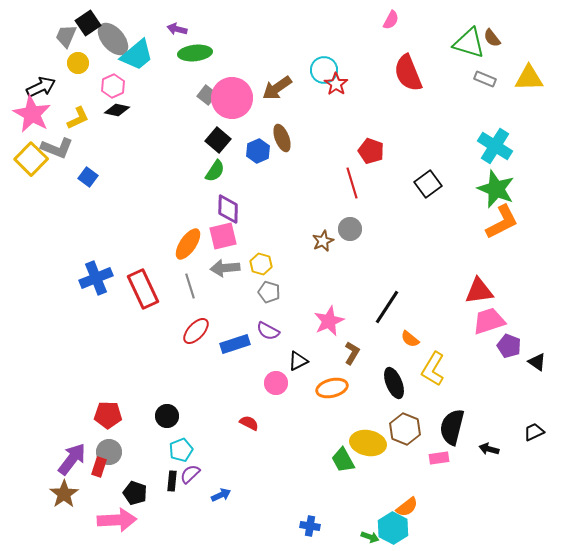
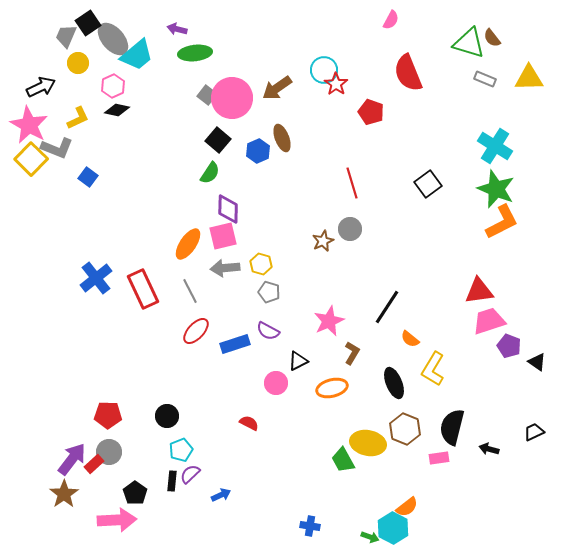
pink star at (32, 114): moved 3 px left, 11 px down
red pentagon at (371, 151): moved 39 px up
green semicircle at (215, 171): moved 5 px left, 2 px down
blue cross at (96, 278): rotated 16 degrees counterclockwise
gray line at (190, 286): moved 5 px down; rotated 10 degrees counterclockwise
red rectangle at (99, 467): moved 5 px left, 3 px up; rotated 30 degrees clockwise
black pentagon at (135, 493): rotated 15 degrees clockwise
